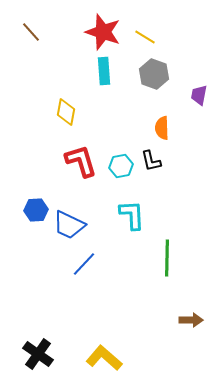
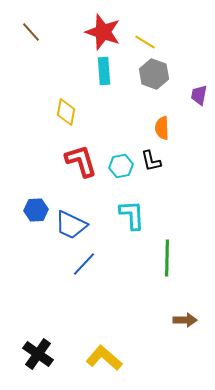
yellow line: moved 5 px down
blue trapezoid: moved 2 px right
brown arrow: moved 6 px left
